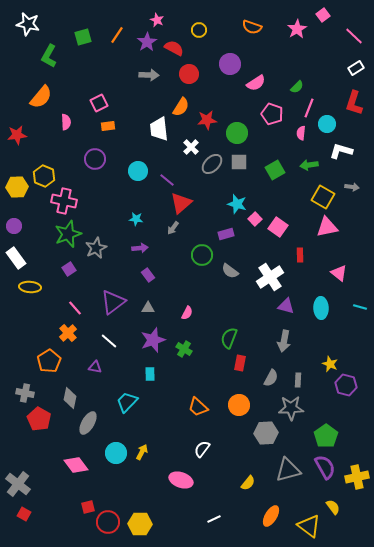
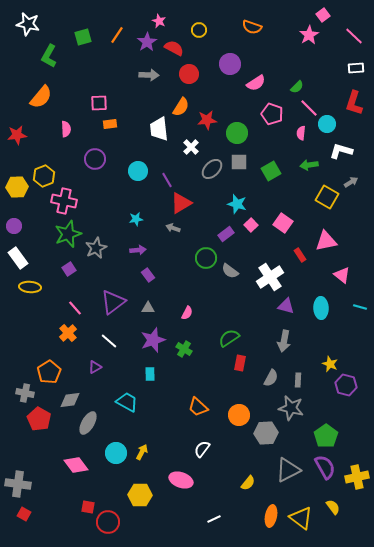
pink star at (157, 20): moved 2 px right, 1 px down
pink star at (297, 29): moved 12 px right, 6 px down
white rectangle at (356, 68): rotated 28 degrees clockwise
pink square at (99, 103): rotated 24 degrees clockwise
pink line at (309, 108): rotated 66 degrees counterclockwise
pink semicircle at (66, 122): moved 7 px down
orange rectangle at (108, 126): moved 2 px right, 2 px up
gray ellipse at (212, 164): moved 5 px down
green square at (275, 170): moved 4 px left, 1 px down
yellow hexagon at (44, 176): rotated 15 degrees clockwise
purple line at (167, 180): rotated 21 degrees clockwise
gray arrow at (352, 187): moved 1 px left, 5 px up; rotated 40 degrees counterclockwise
yellow square at (323, 197): moved 4 px right
red triangle at (181, 203): rotated 10 degrees clockwise
cyan star at (136, 219): rotated 16 degrees counterclockwise
pink square at (255, 219): moved 4 px left, 6 px down
pink square at (278, 227): moved 5 px right, 4 px up
pink triangle at (327, 227): moved 1 px left, 14 px down
gray arrow at (173, 228): rotated 72 degrees clockwise
purple rectangle at (226, 234): rotated 21 degrees counterclockwise
purple arrow at (140, 248): moved 2 px left, 2 px down
green circle at (202, 255): moved 4 px right, 3 px down
red rectangle at (300, 255): rotated 32 degrees counterclockwise
white rectangle at (16, 258): moved 2 px right
pink triangle at (339, 273): moved 3 px right, 2 px down
green semicircle at (229, 338): rotated 35 degrees clockwise
orange pentagon at (49, 361): moved 11 px down
purple triangle at (95, 367): rotated 40 degrees counterclockwise
gray diamond at (70, 398): moved 2 px down; rotated 70 degrees clockwise
cyan trapezoid at (127, 402): rotated 75 degrees clockwise
orange circle at (239, 405): moved 10 px down
gray star at (291, 408): rotated 15 degrees clockwise
gray triangle at (288, 470): rotated 12 degrees counterclockwise
gray cross at (18, 484): rotated 30 degrees counterclockwise
red square at (88, 507): rotated 24 degrees clockwise
orange ellipse at (271, 516): rotated 20 degrees counterclockwise
yellow hexagon at (140, 524): moved 29 px up
yellow triangle at (309, 526): moved 8 px left, 8 px up
